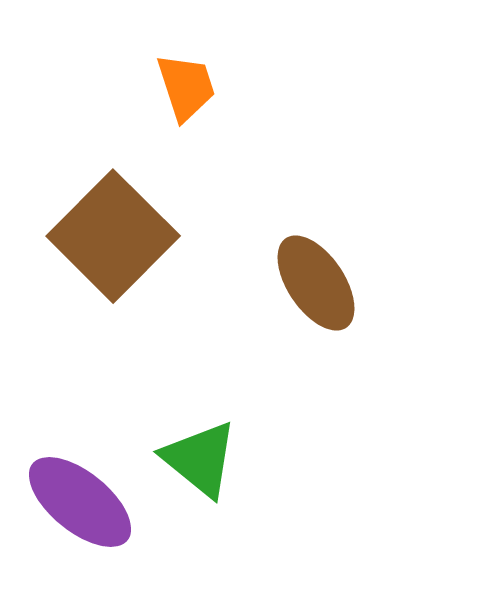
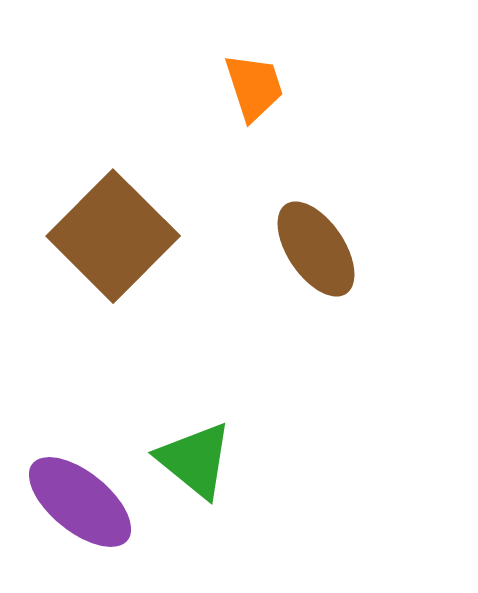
orange trapezoid: moved 68 px right
brown ellipse: moved 34 px up
green triangle: moved 5 px left, 1 px down
